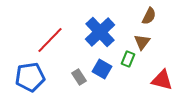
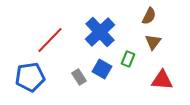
brown triangle: moved 11 px right
red triangle: rotated 10 degrees counterclockwise
